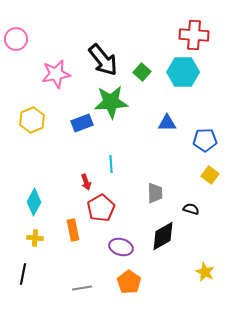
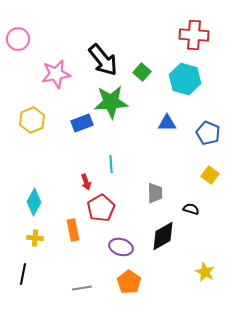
pink circle: moved 2 px right
cyan hexagon: moved 2 px right, 7 px down; rotated 16 degrees clockwise
blue pentagon: moved 3 px right, 7 px up; rotated 25 degrees clockwise
